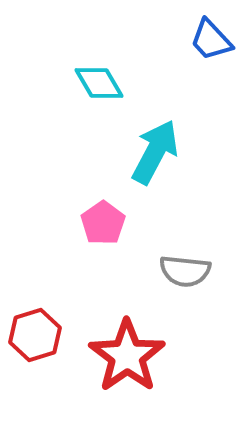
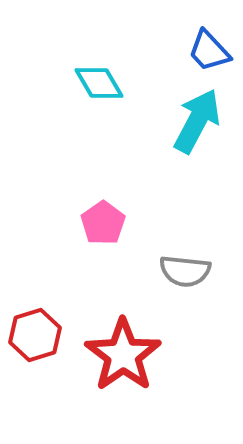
blue trapezoid: moved 2 px left, 11 px down
cyan arrow: moved 42 px right, 31 px up
red star: moved 4 px left, 1 px up
